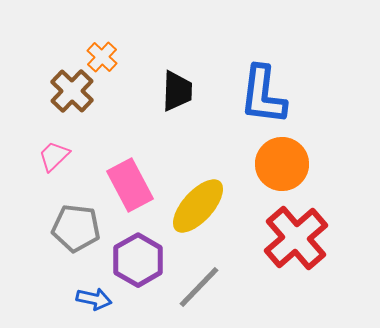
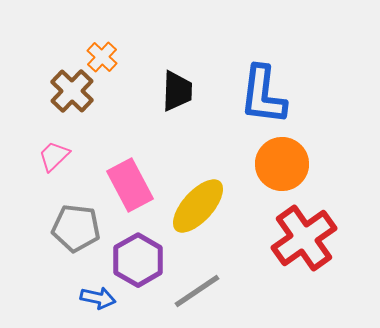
red cross: moved 8 px right; rotated 6 degrees clockwise
gray line: moved 2 px left, 4 px down; rotated 12 degrees clockwise
blue arrow: moved 4 px right, 1 px up
